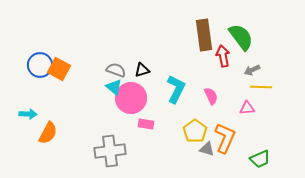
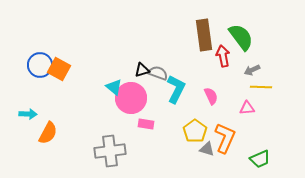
gray semicircle: moved 42 px right, 3 px down
